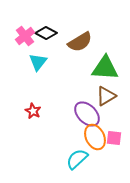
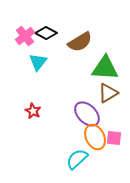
brown triangle: moved 2 px right, 3 px up
